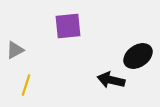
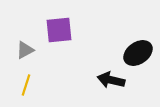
purple square: moved 9 px left, 4 px down
gray triangle: moved 10 px right
black ellipse: moved 3 px up
